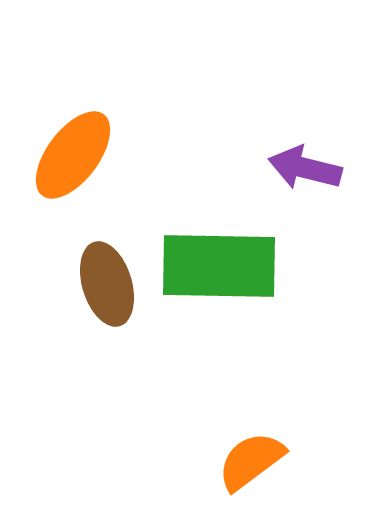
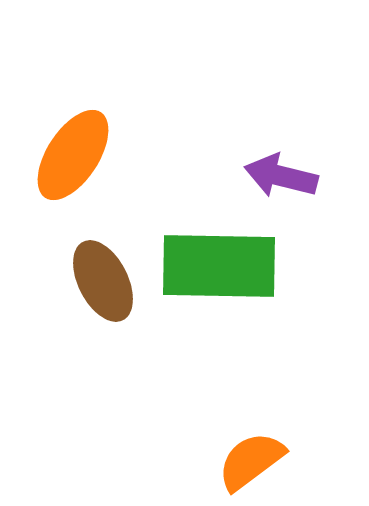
orange ellipse: rotated 4 degrees counterclockwise
purple arrow: moved 24 px left, 8 px down
brown ellipse: moved 4 px left, 3 px up; rotated 10 degrees counterclockwise
